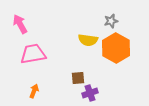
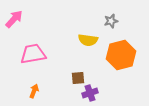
pink arrow: moved 6 px left, 5 px up; rotated 72 degrees clockwise
orange hexagon: moved 5 px right, 7 px down; rotated 16 degrees clockwise
